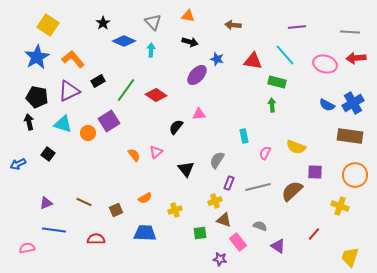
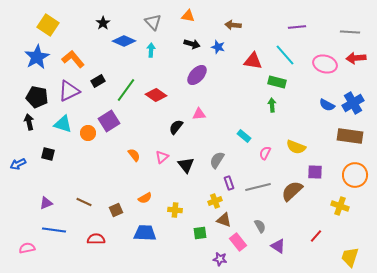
black arrow at (190, 42): moved 2 px right, 2 px down
blue star at (217, 59): moved 1 px right, 12 px up
cyan rectangle at (244, 136): rotated 40 degrees counterclockwise
pink triangle at (156, 152): moved 6 px right, 5 px down
black square at (48, 154): rotated 24 degrees counterclockwise
black triangle at (186, 169): moved 4 px up
purple rectangle at (229, 183): rotated 40 degrees counterclockwise
yellow cross at (175, 210): rotated 24 degrees clockwise
gray semicircle at (260, 226): rotated 40 degrees clockwise
red line at (314, 234): moved 2 px right, 2 px down
